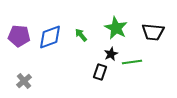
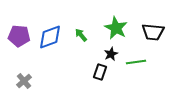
green line: moved 4 px right
